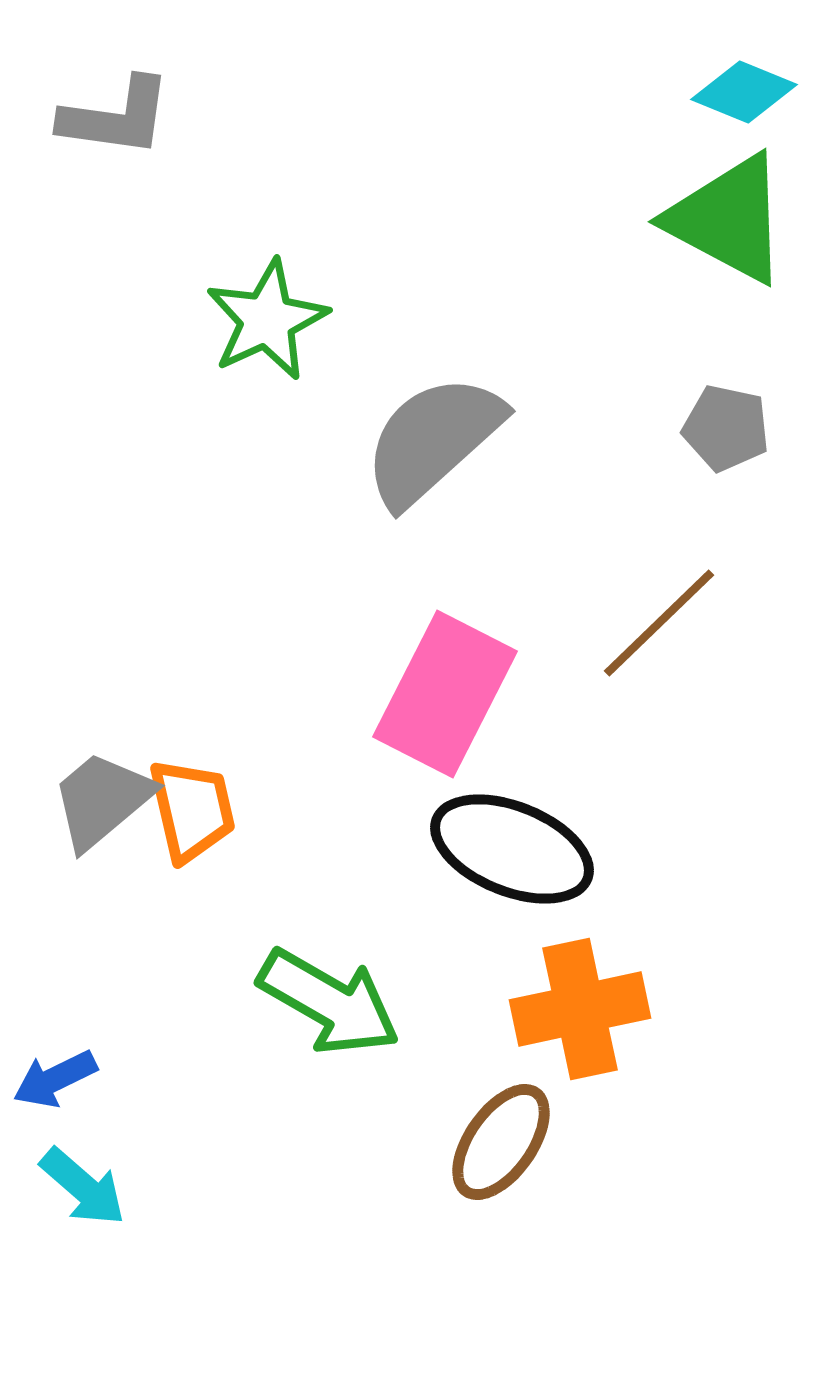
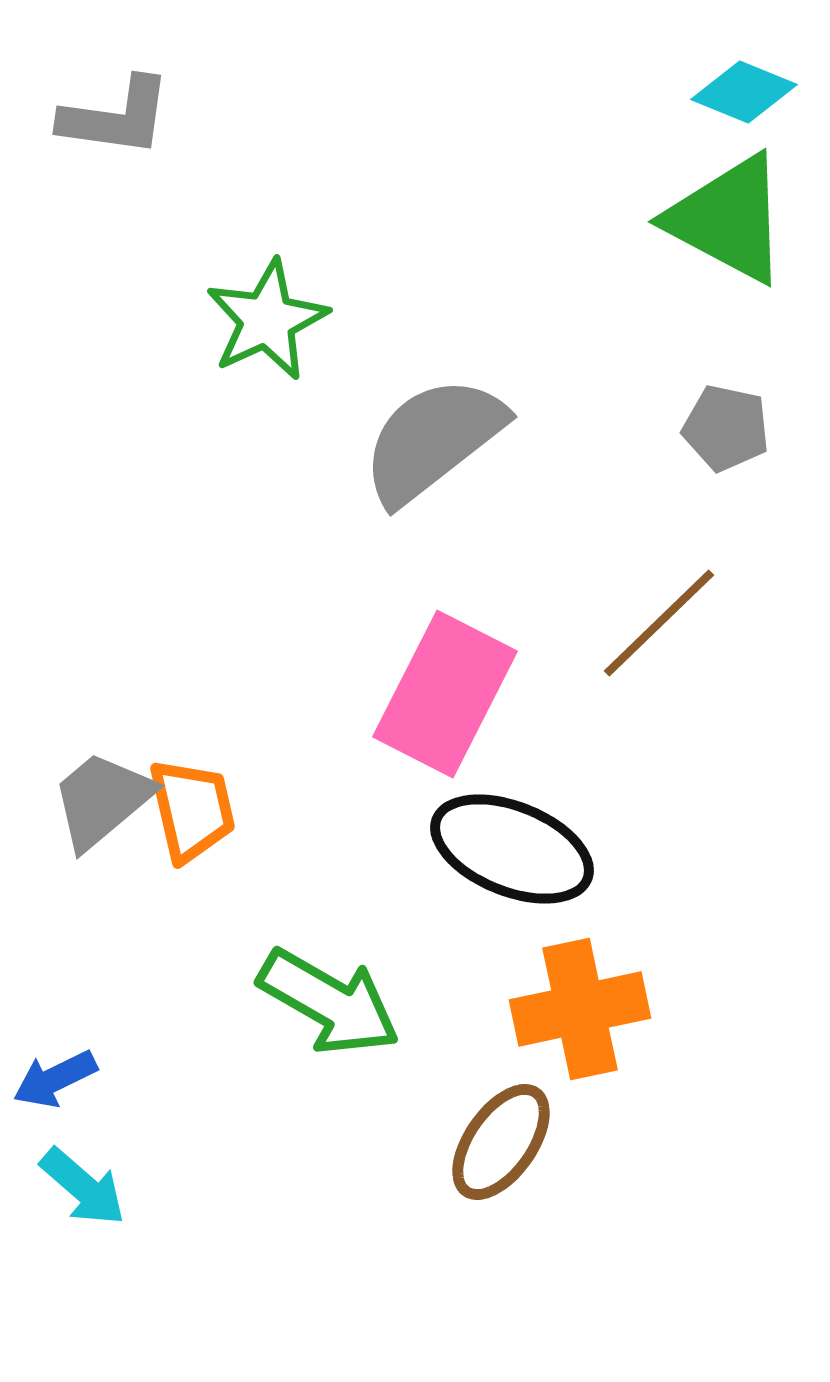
gray semicircle: rotated 4 degrees clockwise
